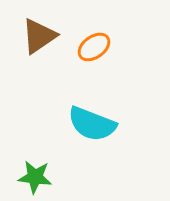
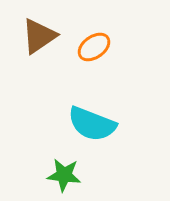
green star: moved 29 px right, 2 px up
